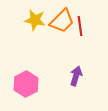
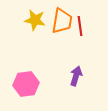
orange trapezoid: rotated 36 degrees counterclockwise
pink hexagon: rotated 20 degrees clockwise
